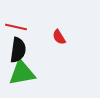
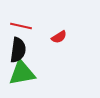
red line: moved 5 px right, 1 px up
red semicircle: rotated 91 degrees counterclockwise
